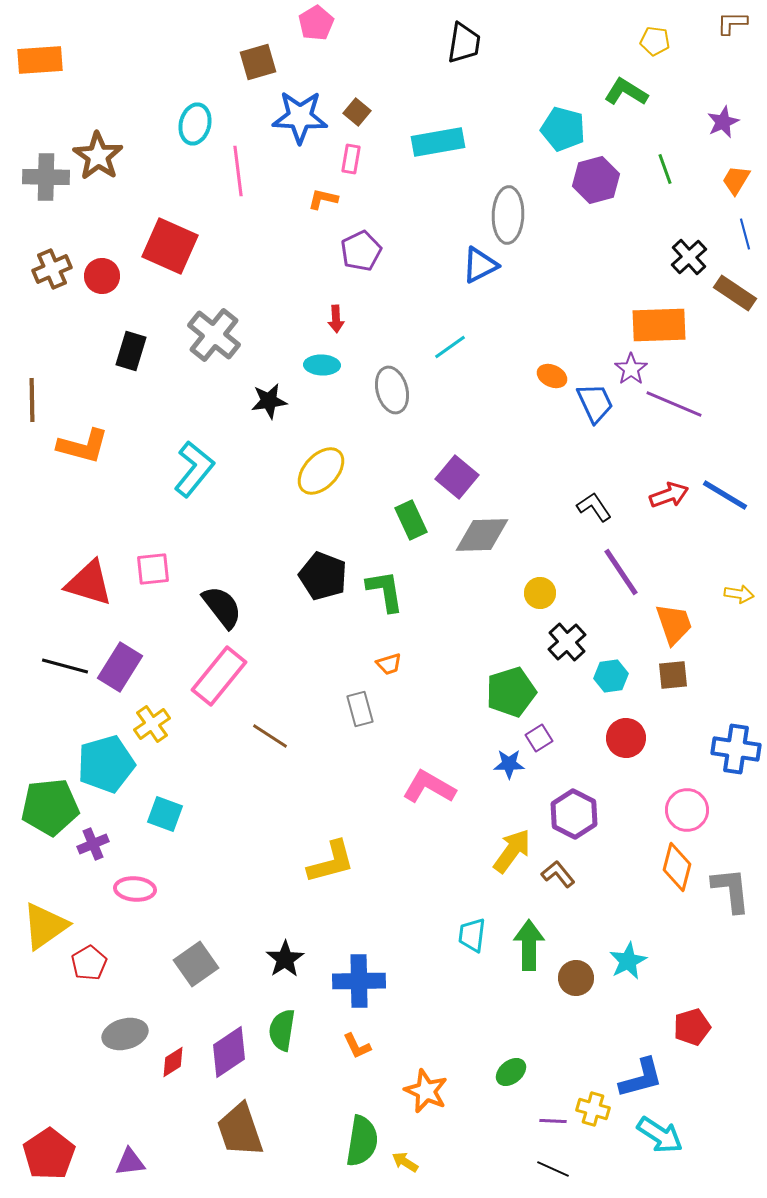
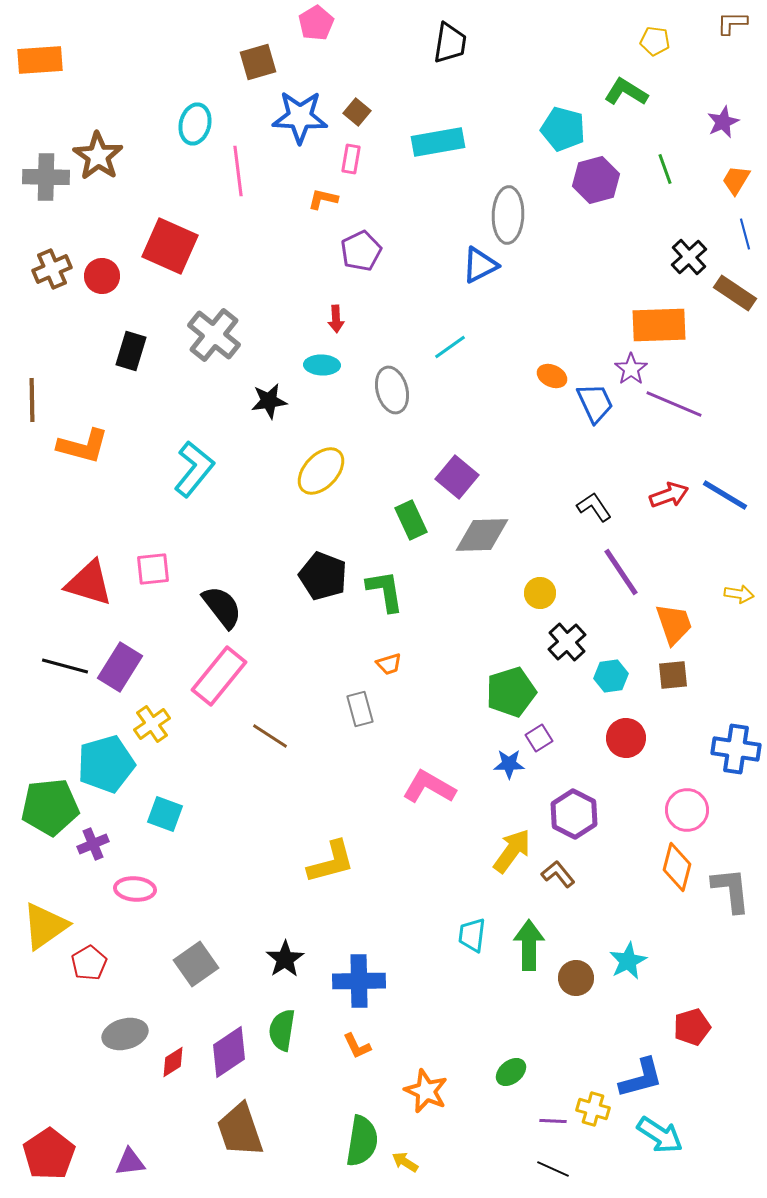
black trapezoid at (464, 43): moved 14 px left
